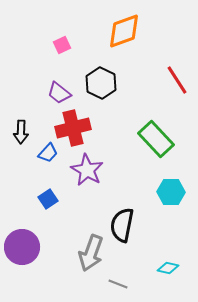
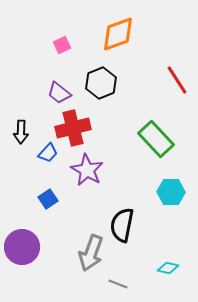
orange diamond: moved 6 px left, 3 px down
black hexagon: rotated 12 degrees clockwise
